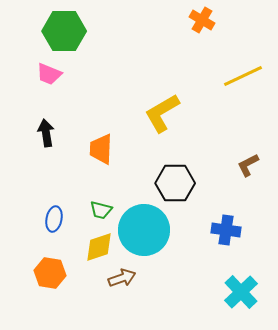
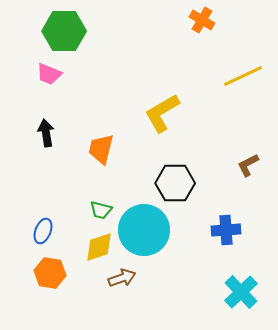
orange trapezoid: rotated 12 degrees clockwise
blue ellipse: moved 11 px left, 12 px down; rotated 10 degrees clockwise
blue cross: rotated 12 degrees counterclockwise
